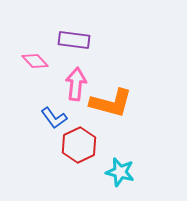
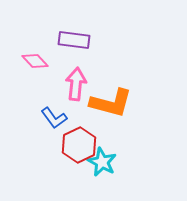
cyan star: moved 18 px left, 10 px up; rotated 12 degrees clockwise
